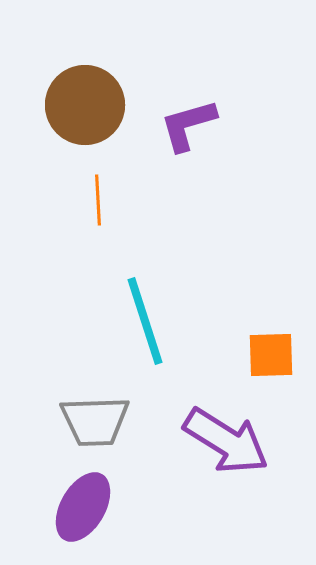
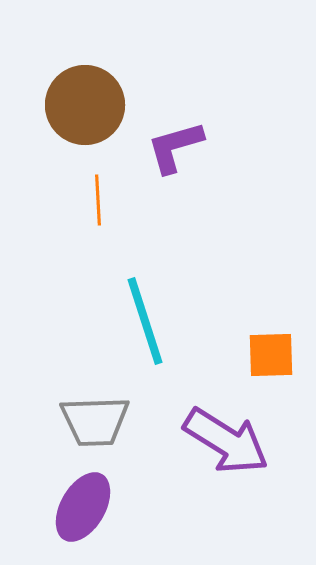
purple L-shape: moved 13 px left, 22 px down
